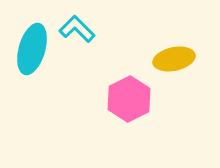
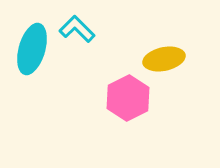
yellow ellipse: moved 10 px left
pink hexagon: moved 1 px left, 1 px up
